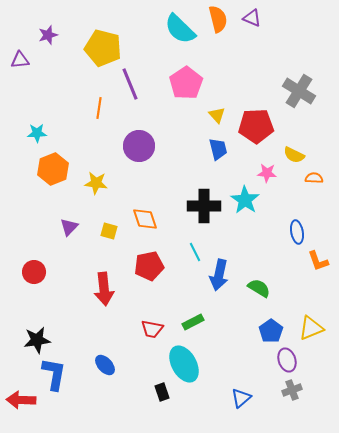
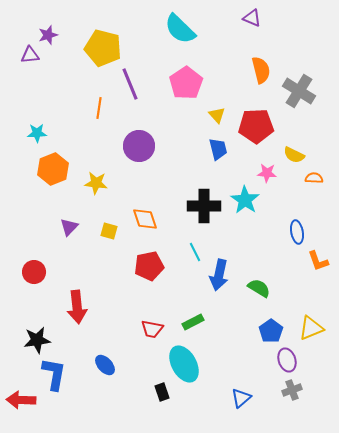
orange semicircle at (218, 19): moved 43 px right, 51 px down
purple triangle at (20, 60): moved 10 px right, 5 px up
red arrow at (104, 289): moved 27 px left, 18 px down
